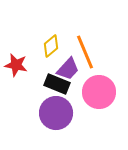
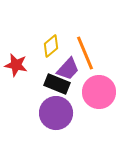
orange line: moved 1 px down
